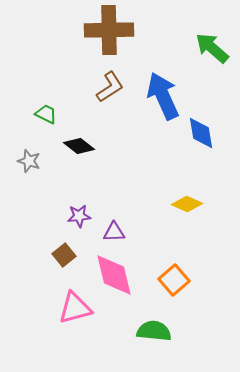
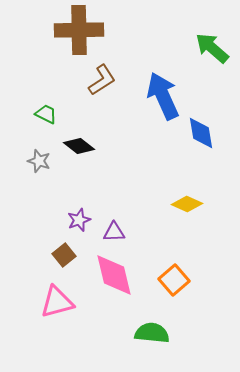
brown cross: moved 30 px left
brown L-shape: moved 8 px left, 7 px up
gray star: moved 10 px right
purple star: moved 4 px down; rotated 15 degrees counterclockwise
pink triangle: moved 18 px left, 6 px up
green semicircle: moved 2 px left, 2 px down
